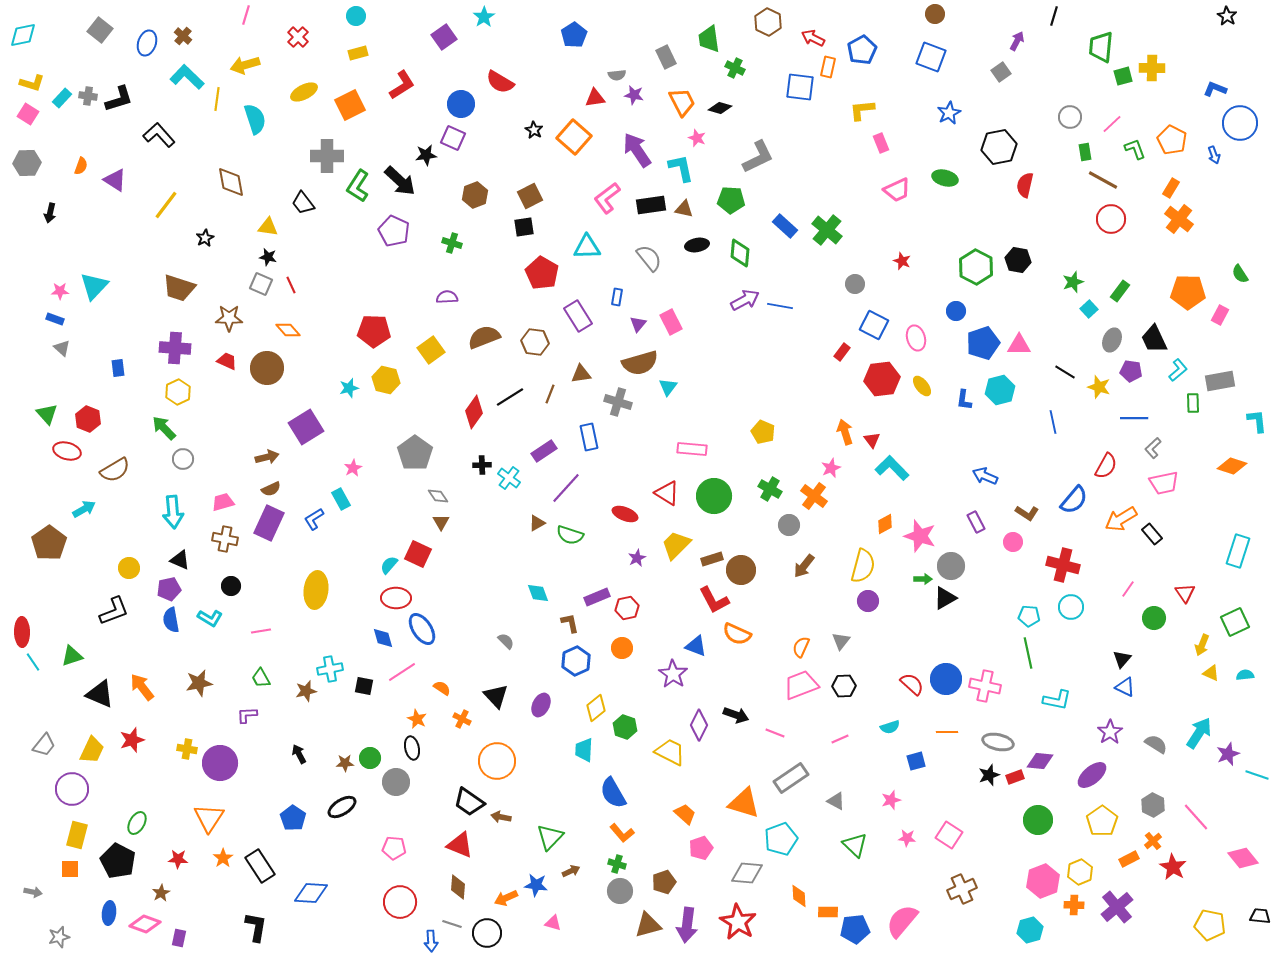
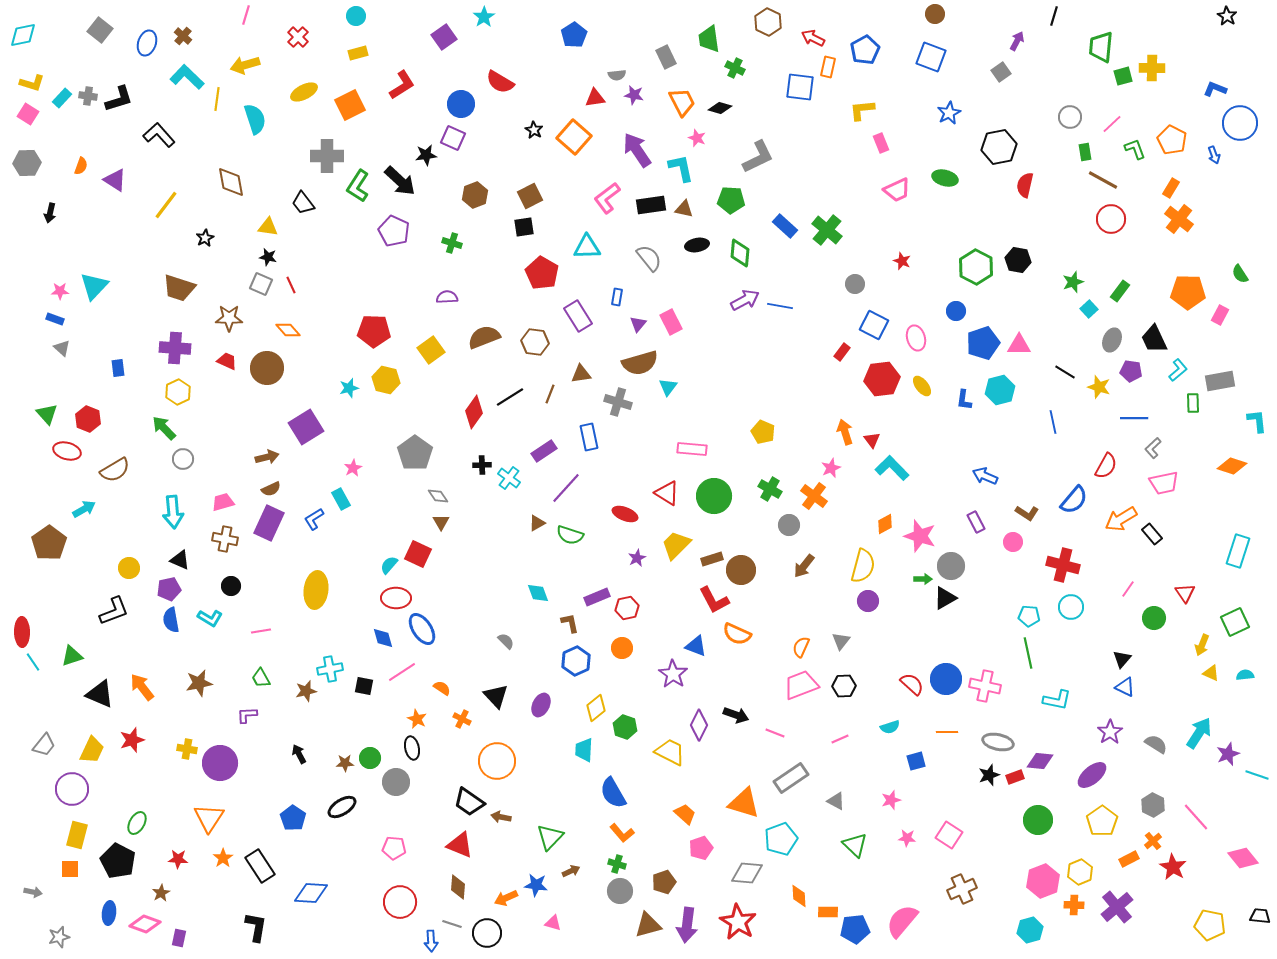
blue pentagon at (862, 50): moved 3 px right
